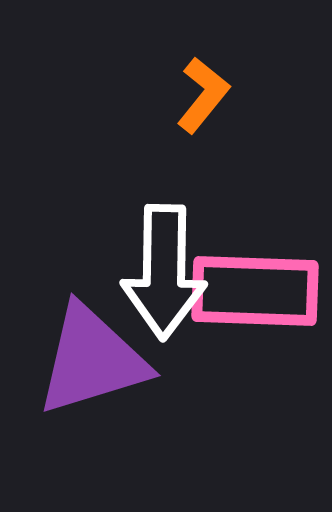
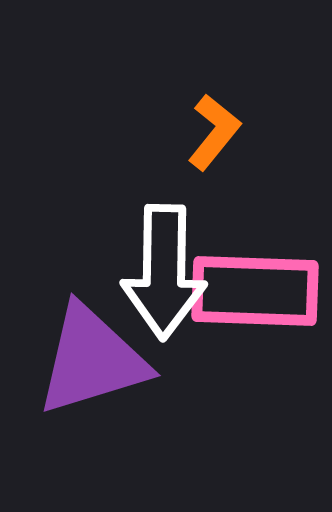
orange L-shape: moved 11 px right, 37 px down
